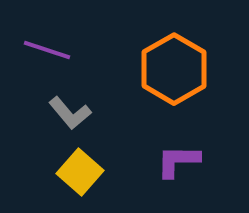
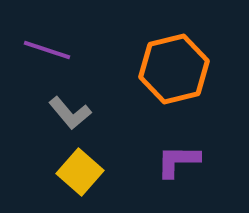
orange hexagon: rotated 16 degrees clockwise
